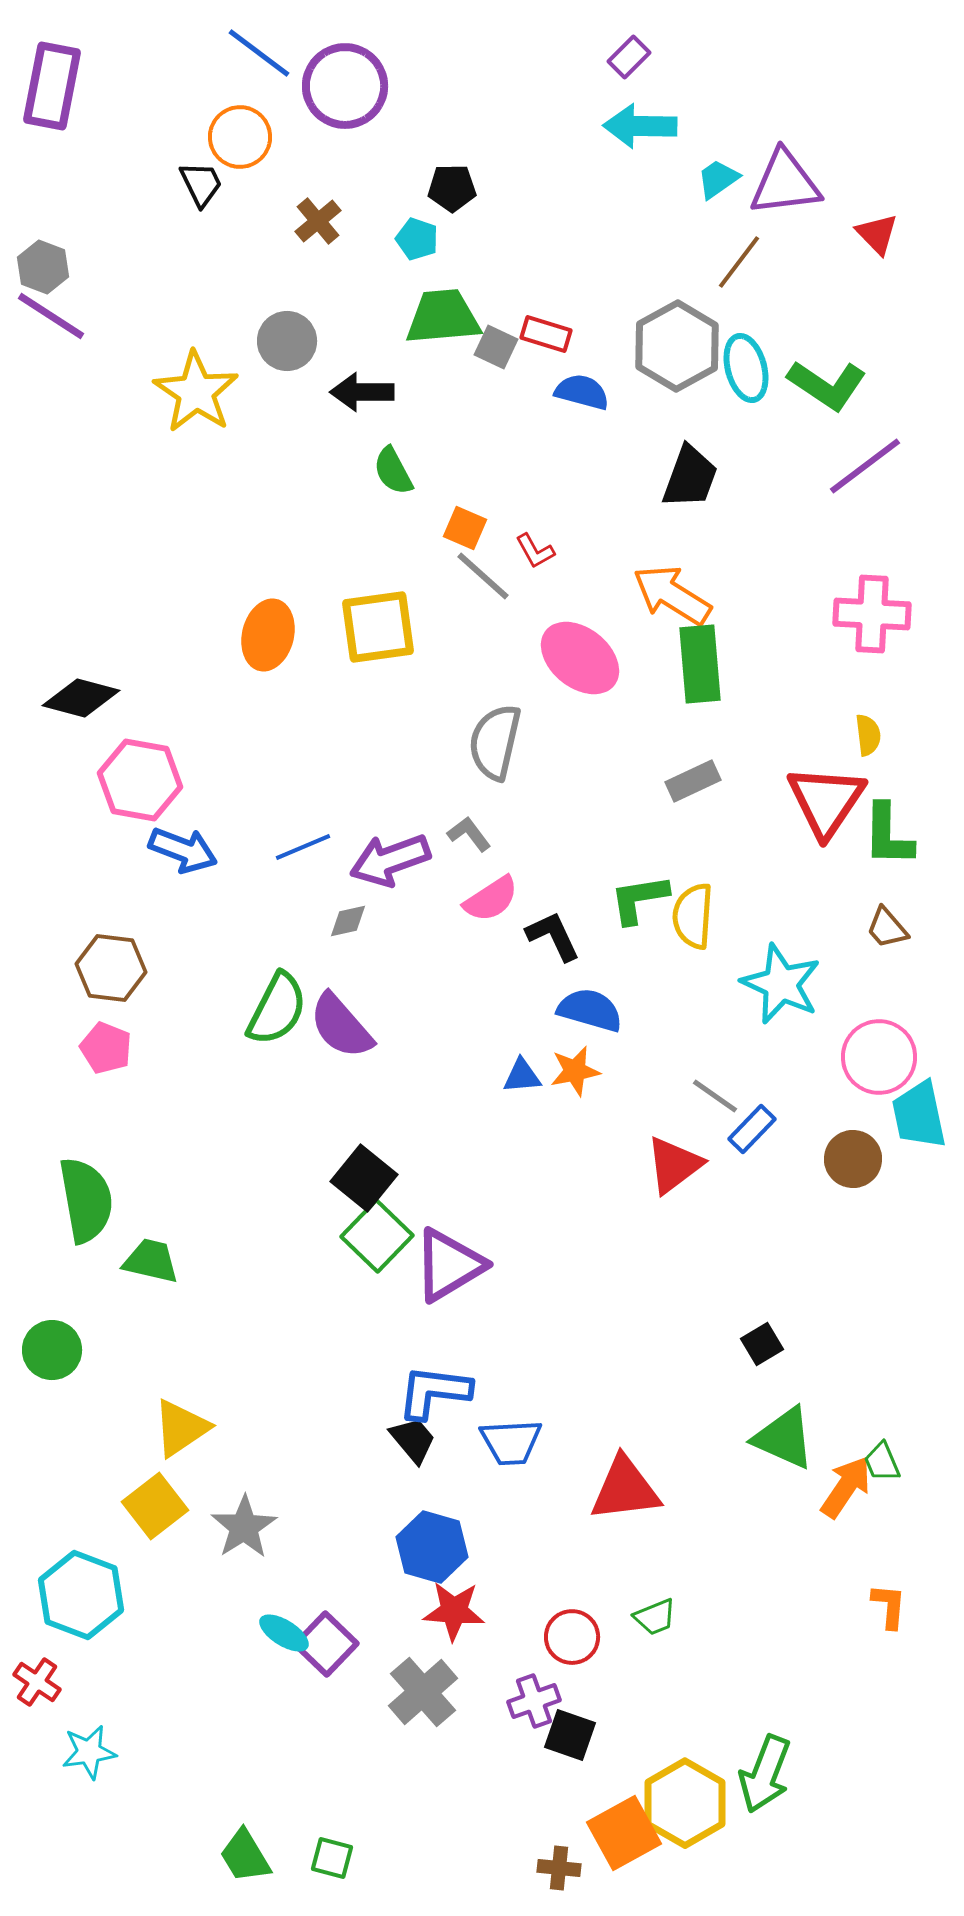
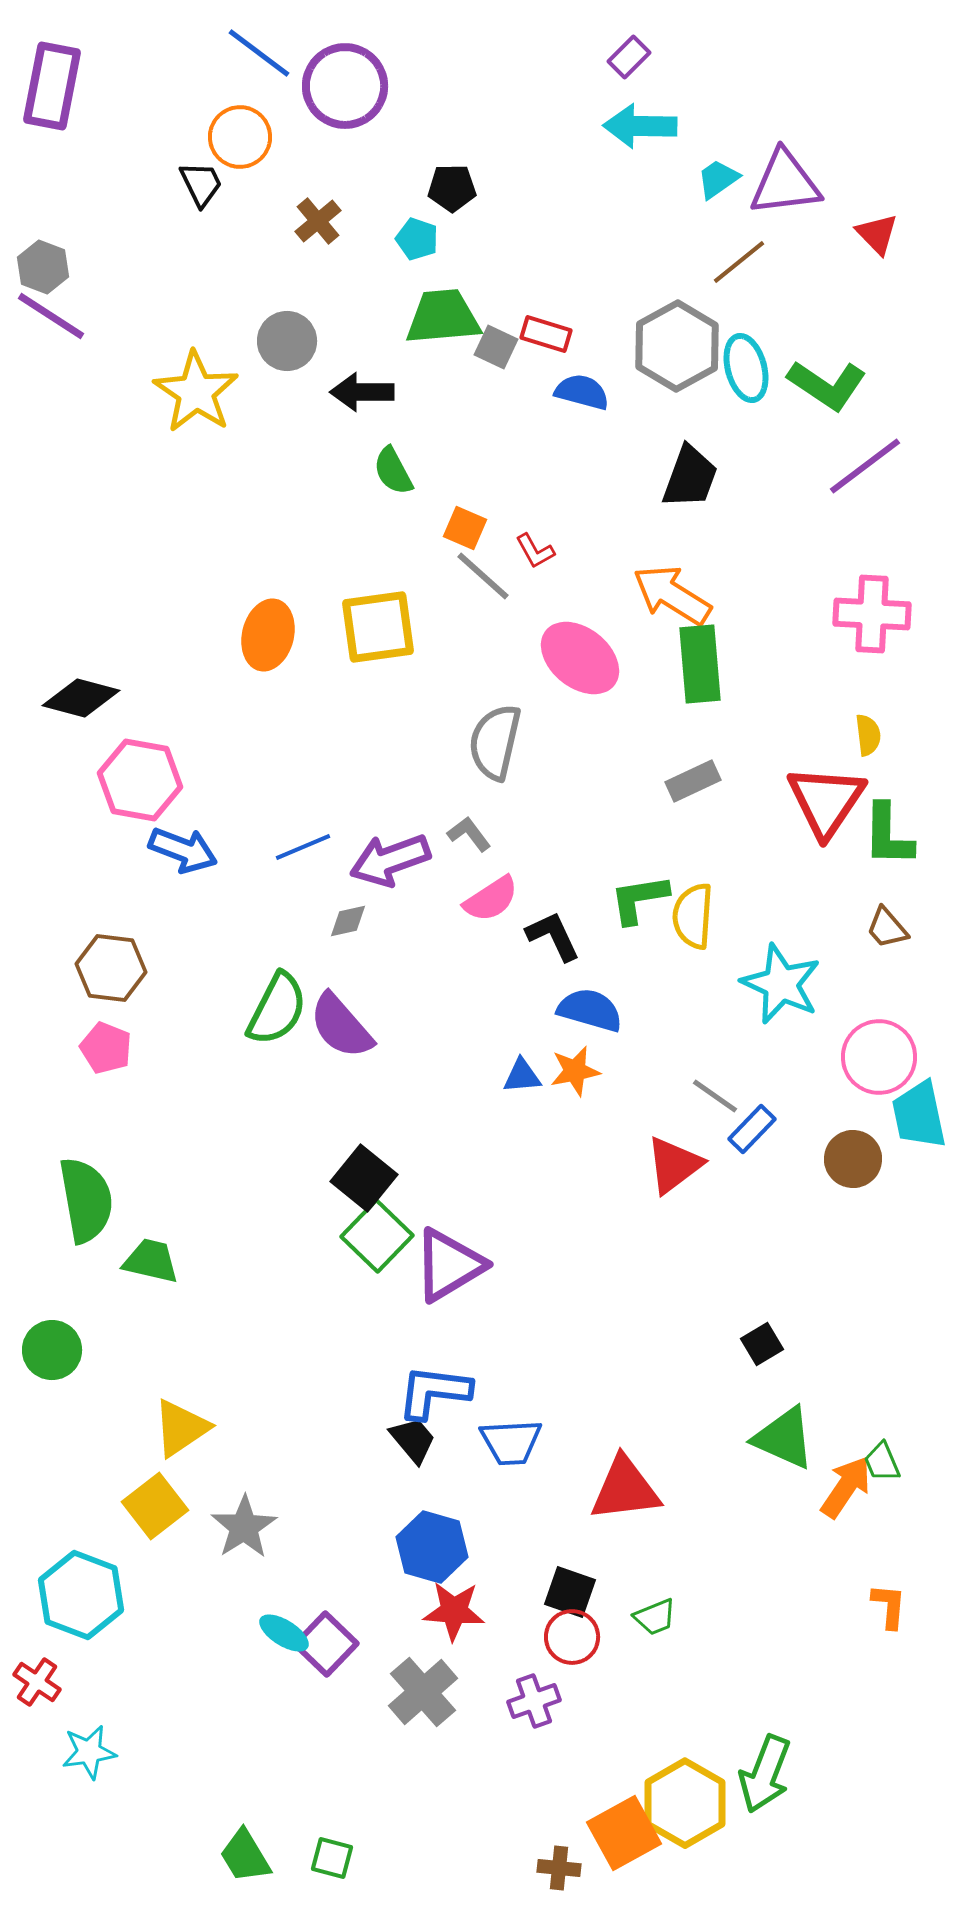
brown line at (739, 262): rotated 14 degrees clockwise
black square at (570, 1735): moved 143 px up
